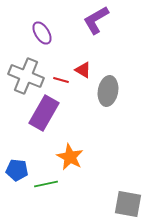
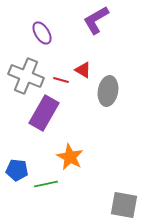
gray square: moved 4 px left, 1 px down
